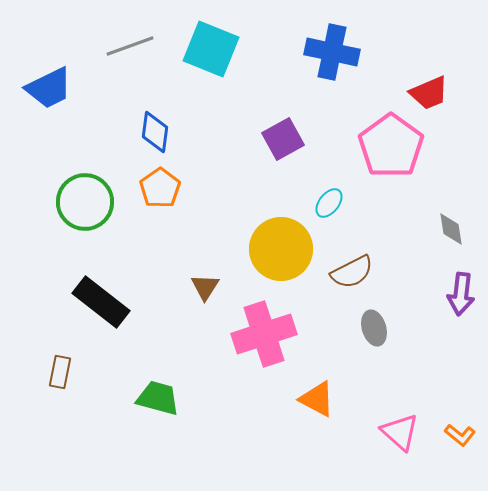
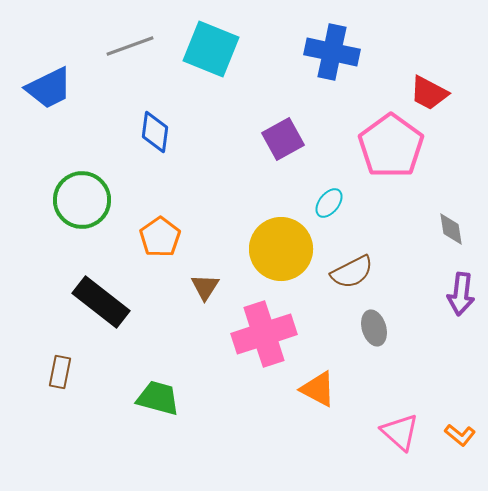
red trapezoid: rotated 51 degrees clockwise
orange pentagon: moved 49 px down
green circle: moved 3 px left, 2 px up
orange triangle: moved 1 px right, 10 px up
